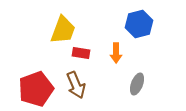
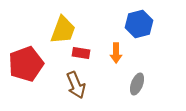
red pentagon: moved 10 px left, 25 px up
